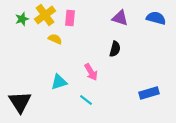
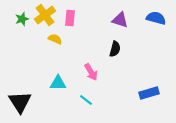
purple triangle: moved 2 px down
cyan triangle: moved 1 px left, 1 px down; rotated 18 degrees clockwise
